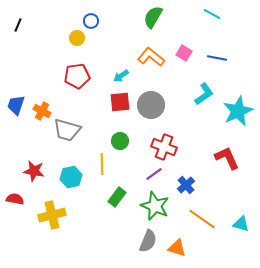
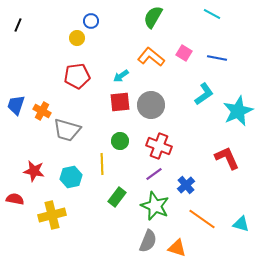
red cross: moved 5 px left, 1 px up
